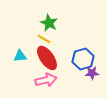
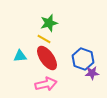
green star: rotated 30 degrees clockwise
blue hexagon: rotated 25 degrees counterclockwise
pink arrow: moved 4 px down
